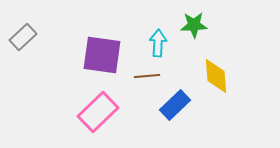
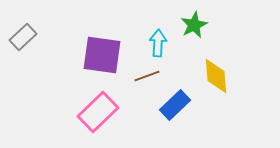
green star: rotated 24 degrees counterclockwise
brown line: rotated 15 degrees counterclockwise
